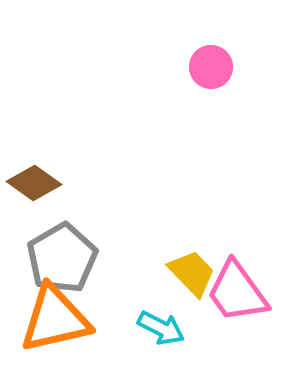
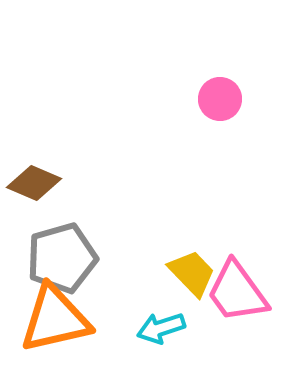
pink circle: moved 9 px right, 32 px down
brown diamond: rotated 12 degrees counterclockwise
gray pentagon: rotated 14 degrees clockwise
cyan arrow: rotated 135 degrees clockwise
